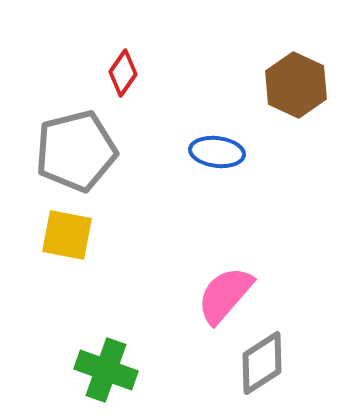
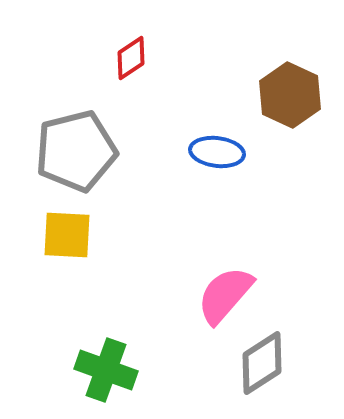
red diamond: moved 8 px right, 15 px up; rotated 21 degrees clockwise
brown hexagon: moved 6 px left, 10 px down
yellow square: rotated 8 degrees counterclockwise
